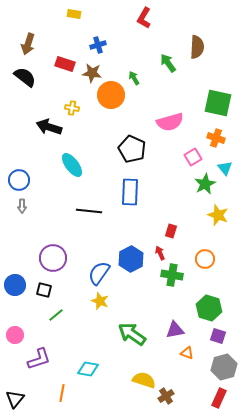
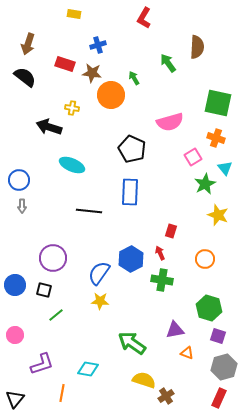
cyan ellipse at (72, 165): rotated 30 degrees counterclockwise
green cross at (172, 275): moved 10 px left, 5 px down
yellow star at (100, 301): rotated 18 degrees counterclockwise
green arrow at (132, 334): moved 9 px down
purple L-shape at (39, 359): moved 3 px right, 5 px down
